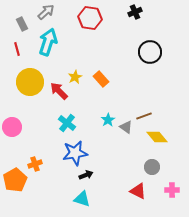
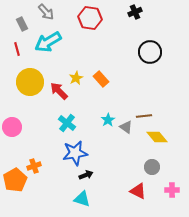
gray arrow: rotated 90 degrees clockwise
cyan arrow: rotated 140 degrees counterclockwise
yellow star: moved 1 px right, 1 px down
brown line: rotated 14 degrees clockwise
orange cross: moved 1 px left, 2 px down
